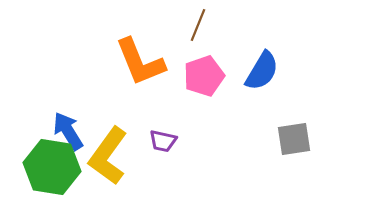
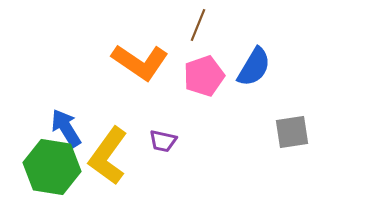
orange L-shape: rotated 34 degrees counterclockwise
blue semicircle: moved 8 px left, 4 px up
blue arrow: moved 2 px left, 3 px up
gray square: moved 2 px left, 7 px up
